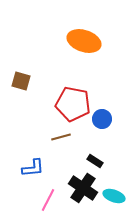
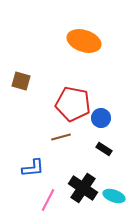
blue circle: moved 1 px left, 1 px up
black rectangle: moved 9 px right, 12 px up
